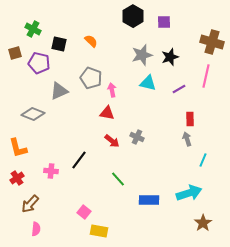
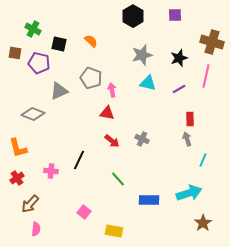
purple square: moved 11 px right, 7 px up
brown square: rotated 24 degrees clockwise
black star: moved 9 px right, 1 px down
gray cross: moved 5 px right, 2 px down
black line: rotated 12 degrees counterclockwise
yellow rectangle: moved 15 px right
